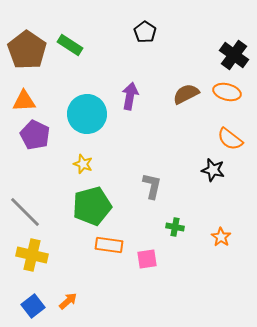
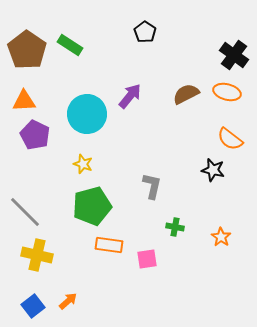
purple arrow: rotated 28 degrees clockwise
yellow cross: moved 5 px right
